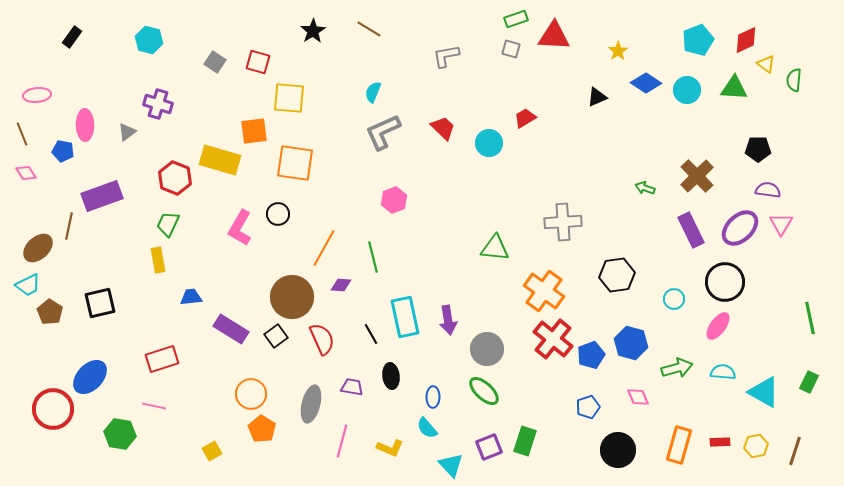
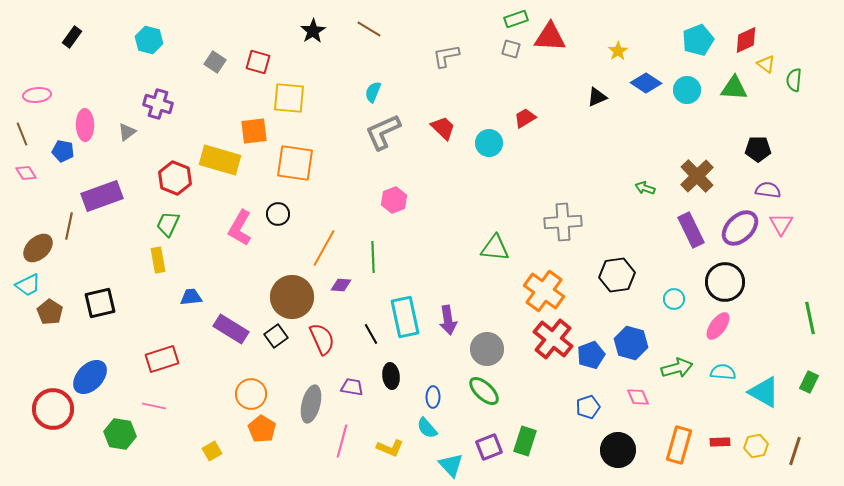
red triangle at (554, 36): moved 4 px left, 1 px down
green line at (373, 257): rotated 12 degrees clockwise
